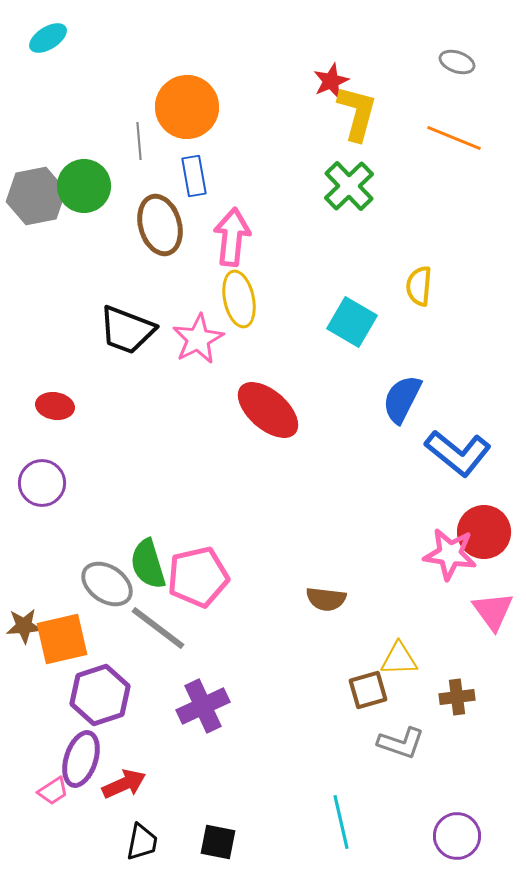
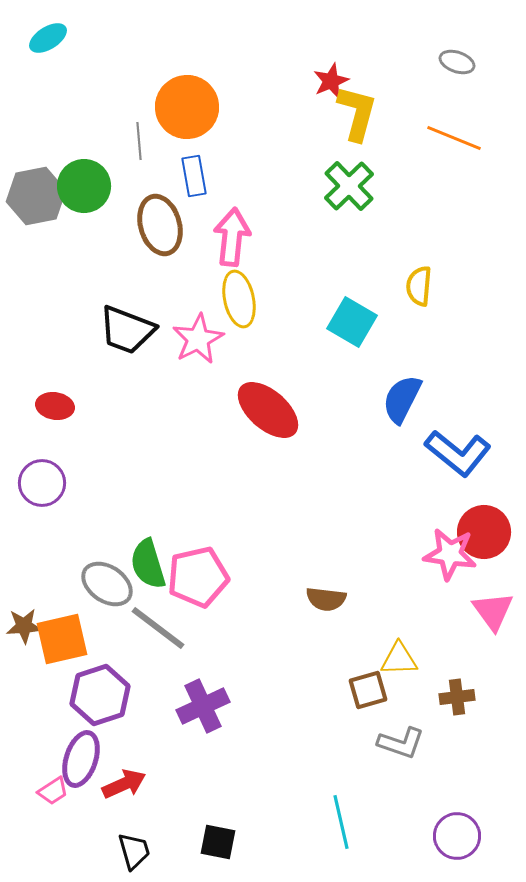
black trapezoid at (142, 842): moved 8 px left, 9 px down; rotated 27 degrees counterclockwise
